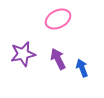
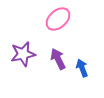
pink ellipse: rotated 15 degrees counterclockwise
